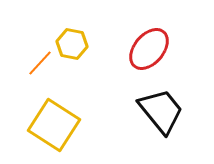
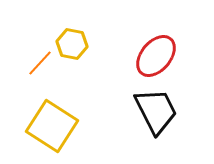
red ellipse: moved 7 px right, 7 px down
black trapezoid: moved 5 px left; rotated 12 degrees clockwise
yellow square: moved 2 px left, 1 px down
